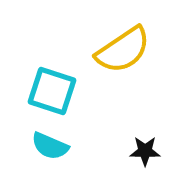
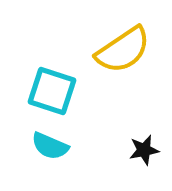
black star: moved 1 px left, 1 px up; rotated 12 degrees counterclockwise
